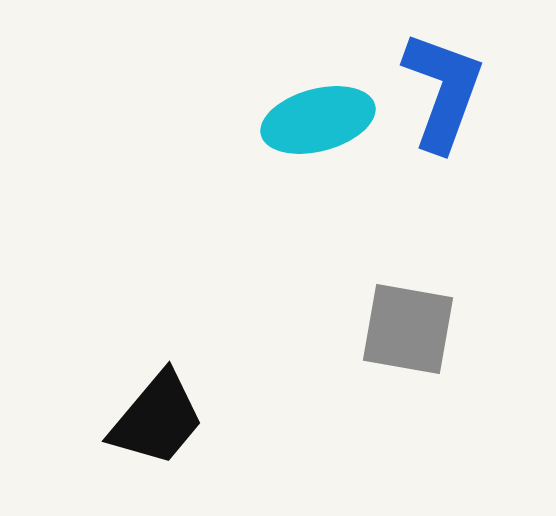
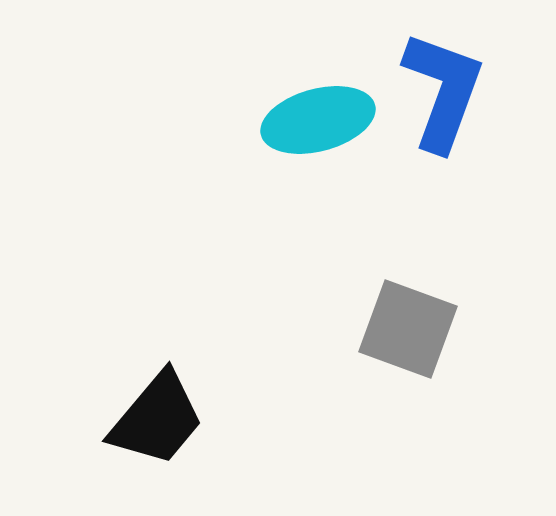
gray square: rotated 10 degrees clockwise
